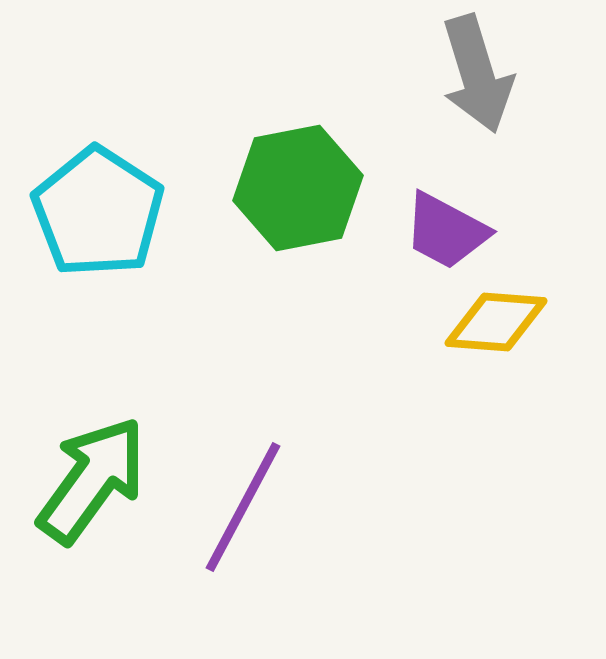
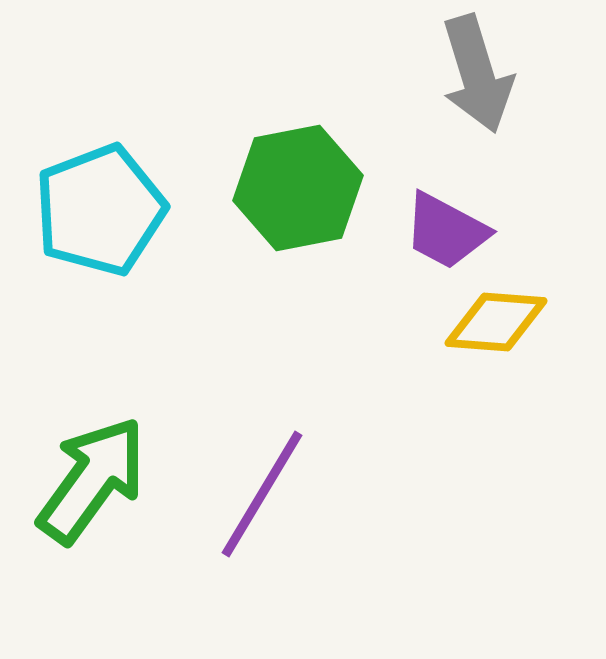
cyan pentagon: moved 2 px right, 2 px up; rotated 18 degrees clockwise
purple line: moved 19 px right, 13 px up; rotated 3 degrees clockwise
